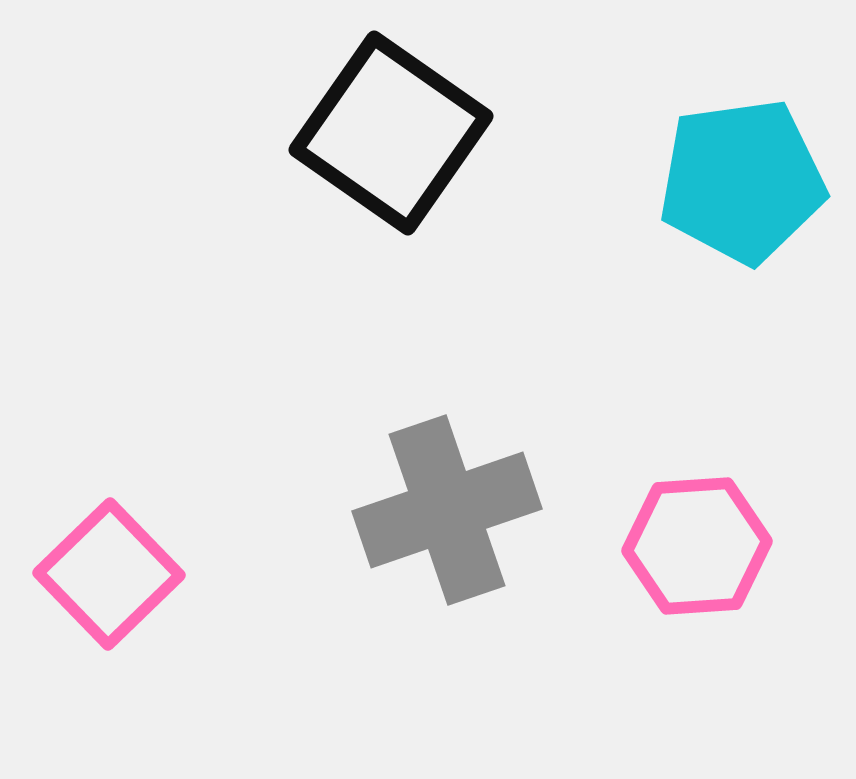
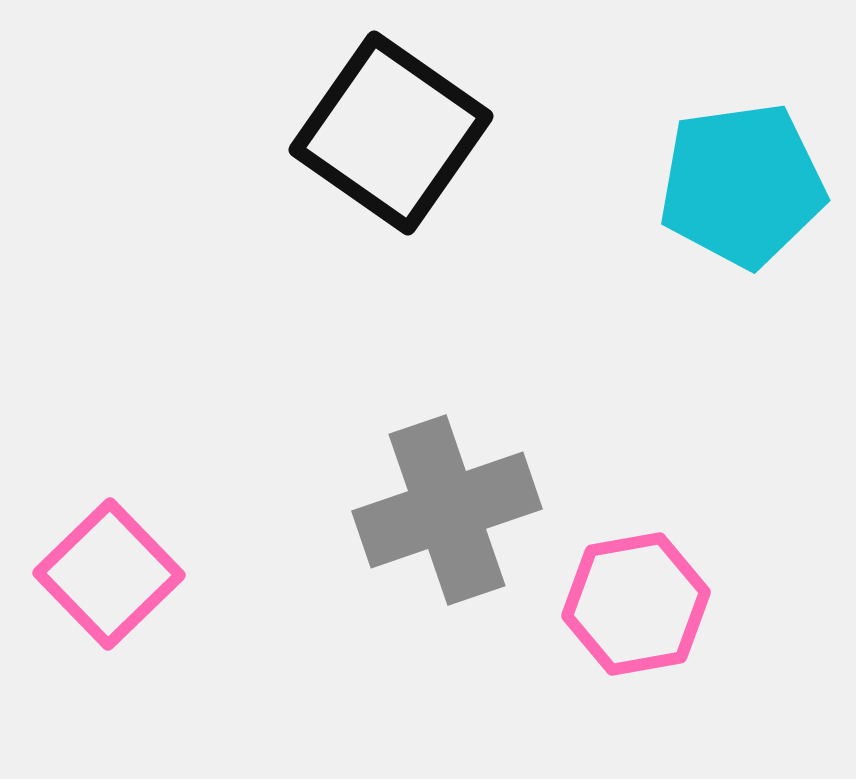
cyan pentagon: moved 4 px down
pink hexagon: moved 61 px left, 58 px down; rotated 6 degrees counterclockwise
